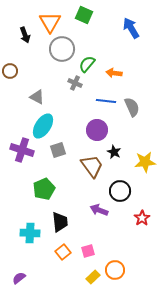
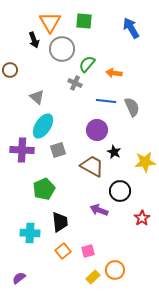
green square: moved 6 px down; rotated 18 degrees counterclockwise
black arrow: moved 9 px right, 5 px down
brown circle: moved 1 px up
gray triangle: rotated 14 degrees clockwise
purple cross: rotated 15 degrees counterclockwise
brown trapezoid: rotated 25 degrees counterclockwise
orange square: moved 1 px up
